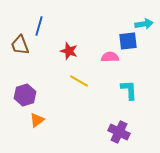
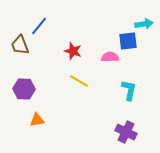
blue line: rotated 24 degrees clockwise
red star: moved 4 px right
cyan L-shape: rotated 15 degrees clockwise
purple hexagon: moved 1 px left, 6 px up; rotated 20 degrees clockwise
orange triangle: rotated 28 degrees clockwise
purple cross: moved 7 px right
